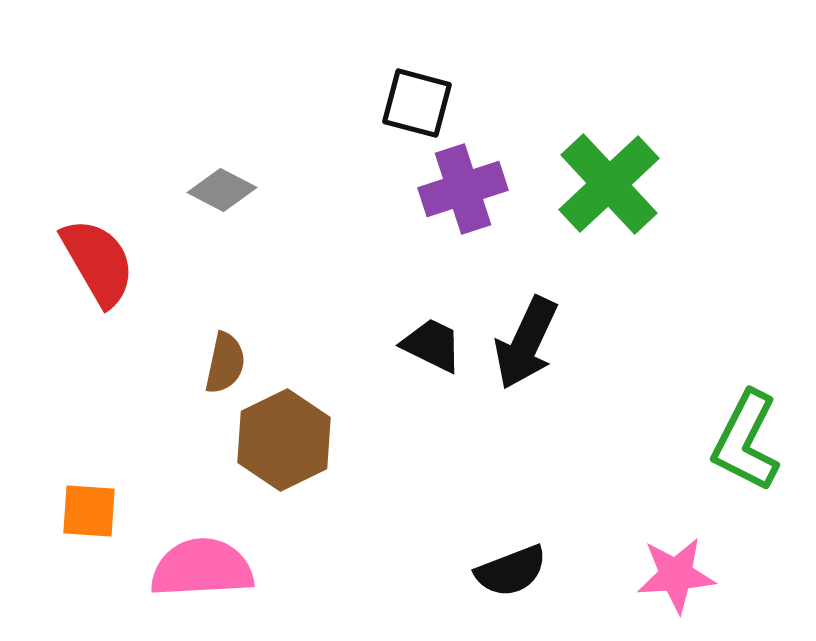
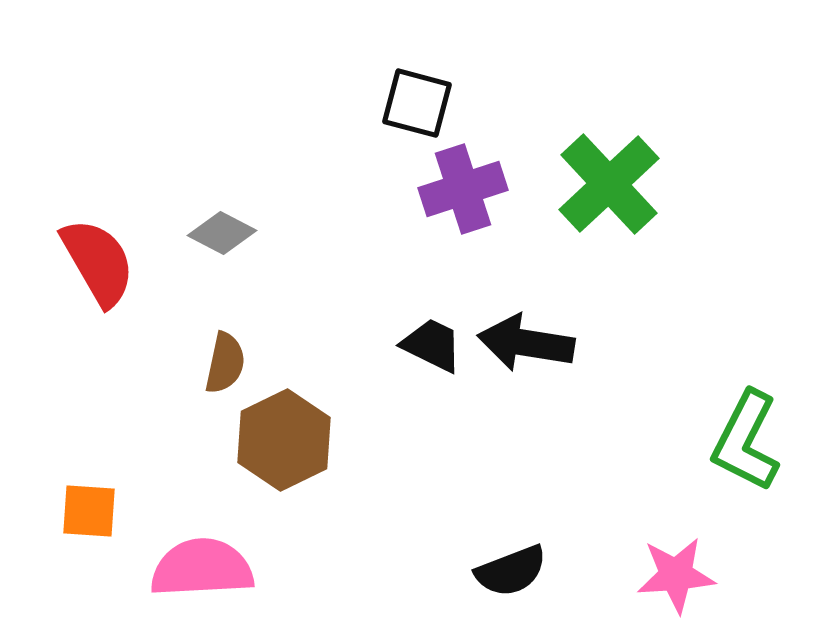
gray diamond: moved 43 px down
black arrow: rotated 74 degrees clockwise
